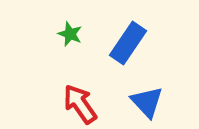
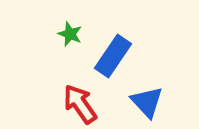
blue rectangle: moved 15 px left, 13 px down
